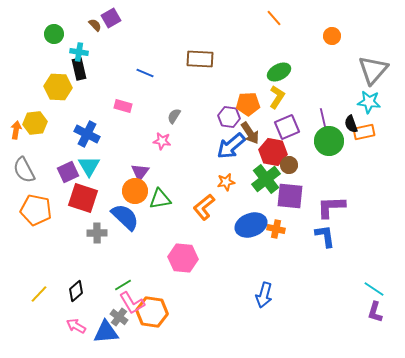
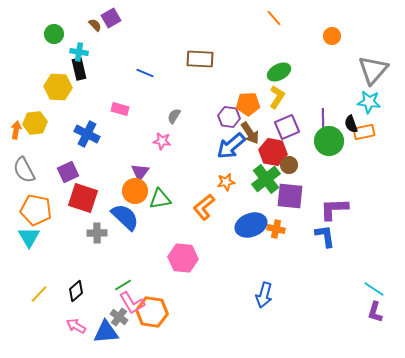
pink rectangle at (123, 106): moved 3 px left, 3 px down
purple line at (323, 118): rotated 12 degrees clockwise
cyan triangle at (89, 166): moved 60 px left, 71 px down
purple L-shape at (331, 207): moved 3 px right, 2 px down
